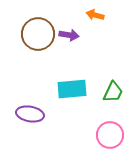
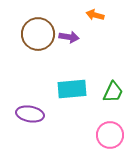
purple arrow: moved 2 px down
